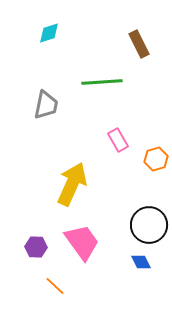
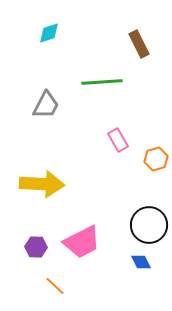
gray trapezoid: rotated 16 degrees clockwise
yellow arrow: moved 30 px left; rotated 69 degrees clockwise
pink trapezoid: rotated 99 degrees clockwise
